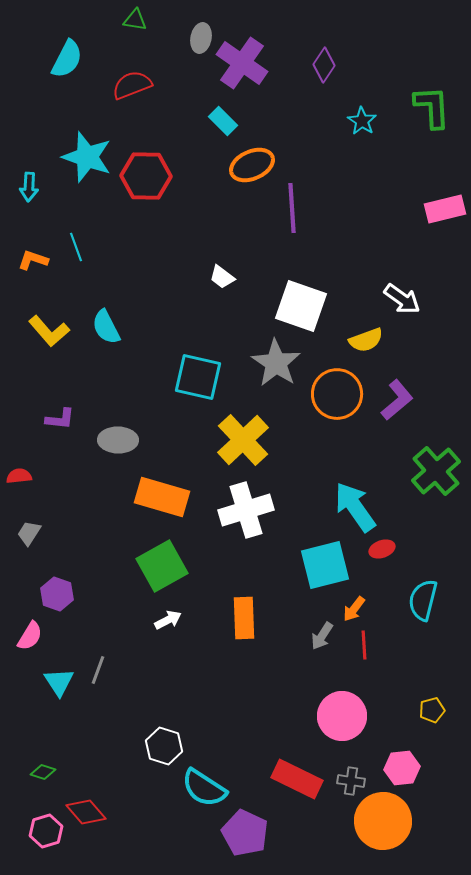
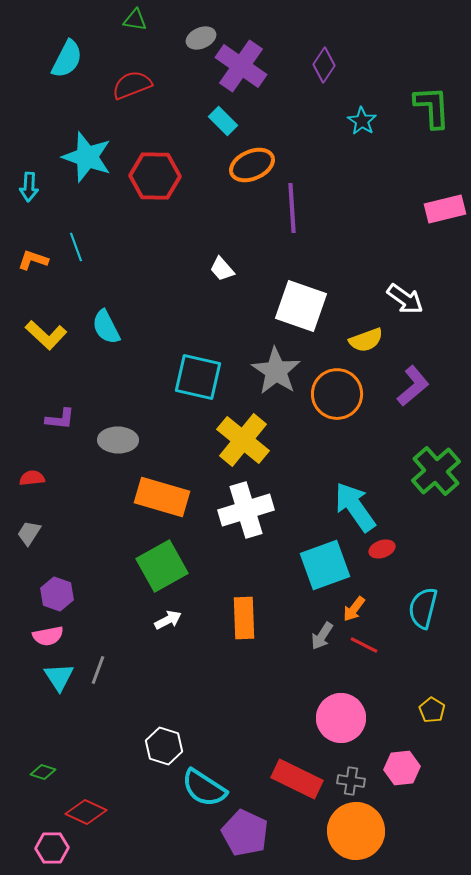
gray ellipse at (201, 38): rotated 56 degrees clockwise
purple cross at (242, 63): moved 1 px left, 3 px down
red hexagon at (146, 176): moved 9 px right
white trapezoid at (222, 277): moved 8 px up; rotated 12 degrees clockwise
white arrow at (402, 299): moved 3 px right
yellow L-shape at (49, 331): moved 3 px left, 4 px down; rotated 6 degrees counterclockwise
gray star at (276, 363): moved 8 px down
purple L-shape at (397, 400): moved 16 px right, 14 px up
yellow cross at (243, 440): rotated 8 degrees counterclockwise
red semicircle at (19, 476): moved 13 px right, 2 px down
cyan square at (325, 565): rotated 6 degrees counterclockwise
cyan semicircle at (423, 600): moved 8 px down
pink semicircle at (30, 636): moved 18 px right; rotated 48 degrees clockwise
red line at (364, 645): rotated 60 degrees counterclockwise
cyan triangle at (59, 682): moved 5 px up
yellow pentagon at (432, 710): rotated 25 degrees counterclockwise
pink circle at (342, 716): moved 1 px left, 2 px down
red diamond at (86, 812): rotated 24 degrees counterclockwise
orange circle at (383, 821): moved 27 px left, 10 px down
pink hexagon at (46, 831): moved 6 px right, 17 px down; rotated 16 degrees clockwise
